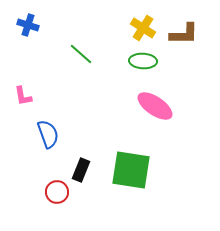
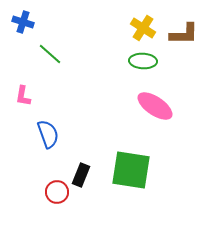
blue cross: moved 5 px left, 3 px up
green line: moved 31 px left
pink L-shape: rotated 20 degrees clockwise
black rectangle: moved 5 px down
